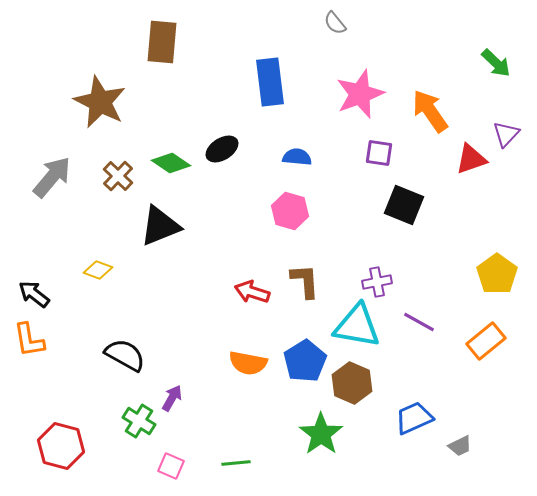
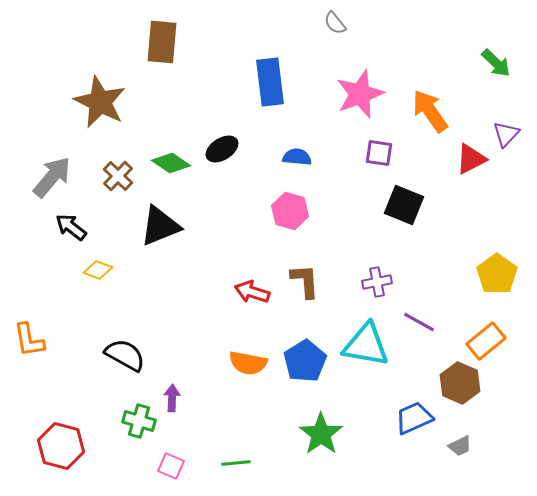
red triangle: rotated 8 degrees counterclockwise
black arrow: moved 37 px right, 67 px up
cyan triangle: moved 9 px right, 19 px down
brown hexagon: moved 108 px right
purple arrow: rotated 28 degrees counterclockwise
green cross: rotated 16 degrees counterclockwise
